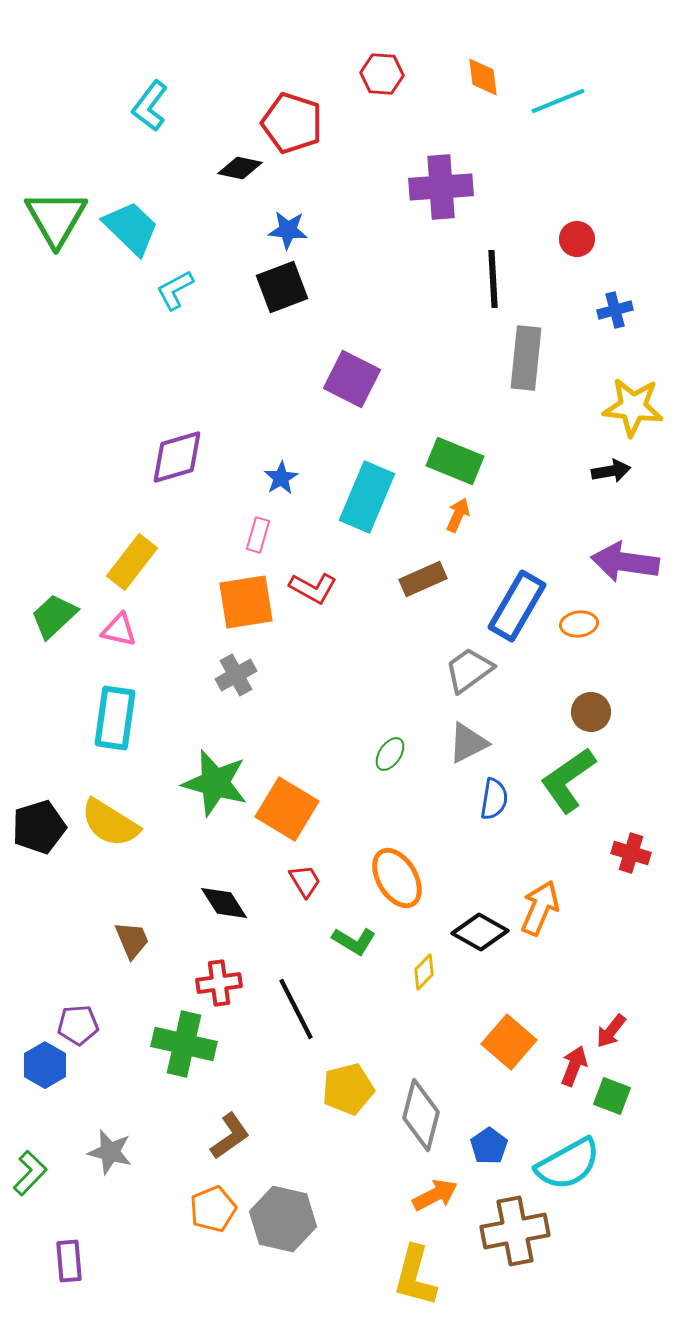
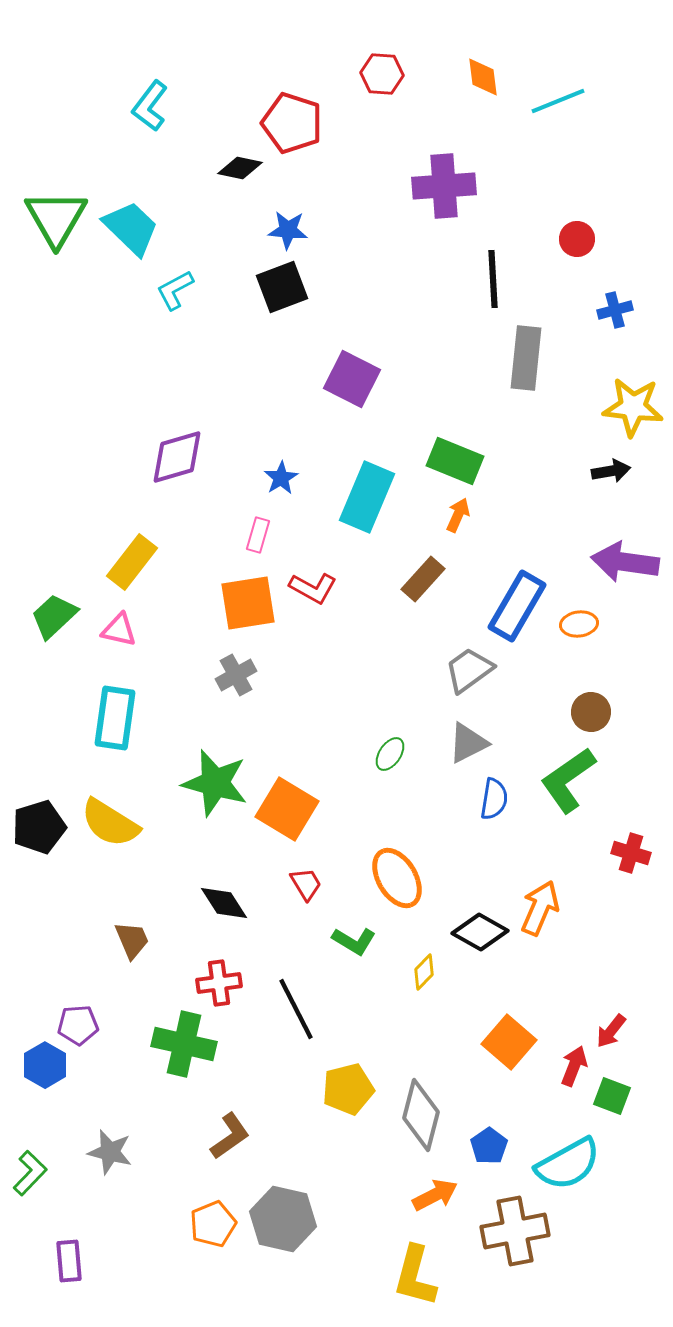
purple cross at (441, 187): moved 3 px right, 1 px up
brown rectangle at (423, 579): rotated 24 degrees counterclockwise
orange square at (246, 602): moved 2 px right, 1 px down
red trapezoid at (305, 881): moved 1 px right, 3 px down
orange pentagon at (213, 1209): moved 15 px down
